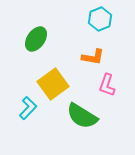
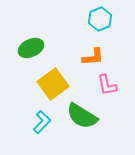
green ellipse: moved 5 px left, 9 px down; rotated 30 degrees clockwise
orange L-shape: rotated 15 degrees counterclockwise
pink L-shape: rotated 30 degrees counterclockwise
cyan L-shape: moved 14 px right, 14 px down
